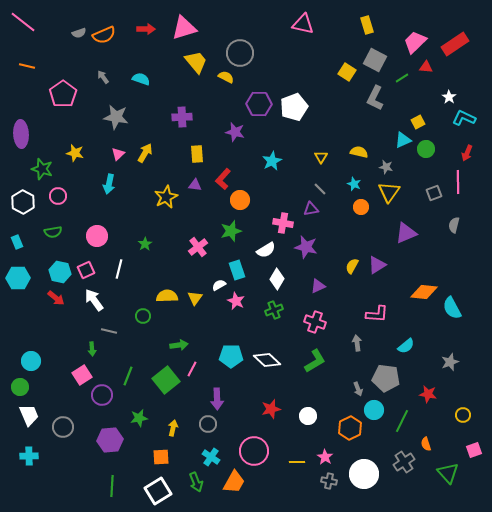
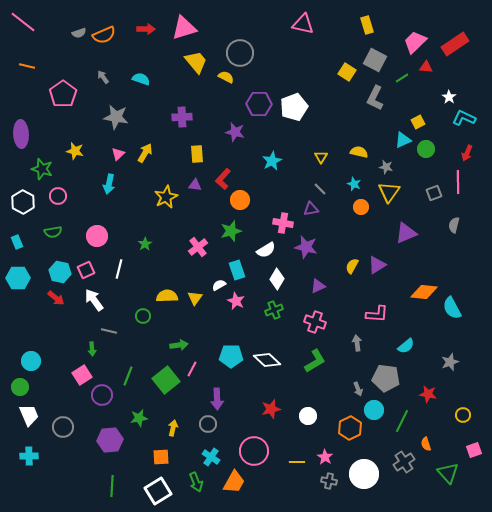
yellow star at (75, 153): moved 2 px up
